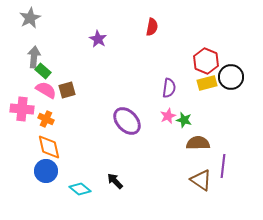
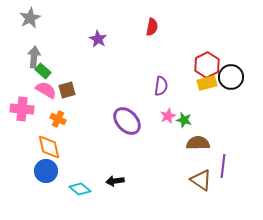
red hexagon: moved 1 px right, 4 px down; rotated 10 degrees clockwise
purple semicircle: moved 8 px left, 2 px up
orange cross: moved 12 px right
black arrow: rotated 54 degrees counterclockwise
